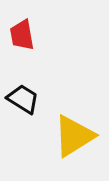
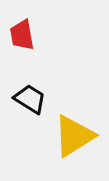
black trapezoid: moved 7 px right
